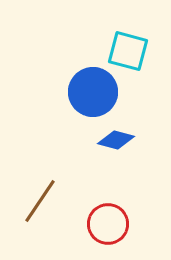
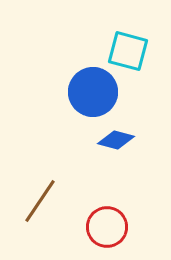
red circle: moved 1 px left, 3 px down
